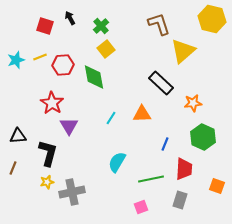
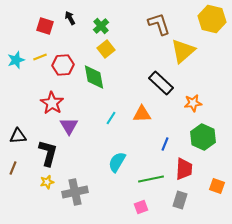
gray cross: moved 3 px right
